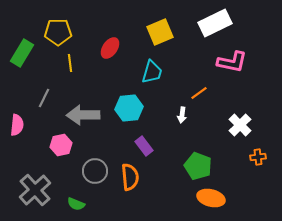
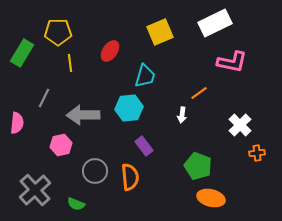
red ellipse: moved 3 px down
cyan trapezoid: moved 7 px left, 4 px down
pink semicircle: moved 2 px up
orange cross: moved 1 px left, 4 px up
